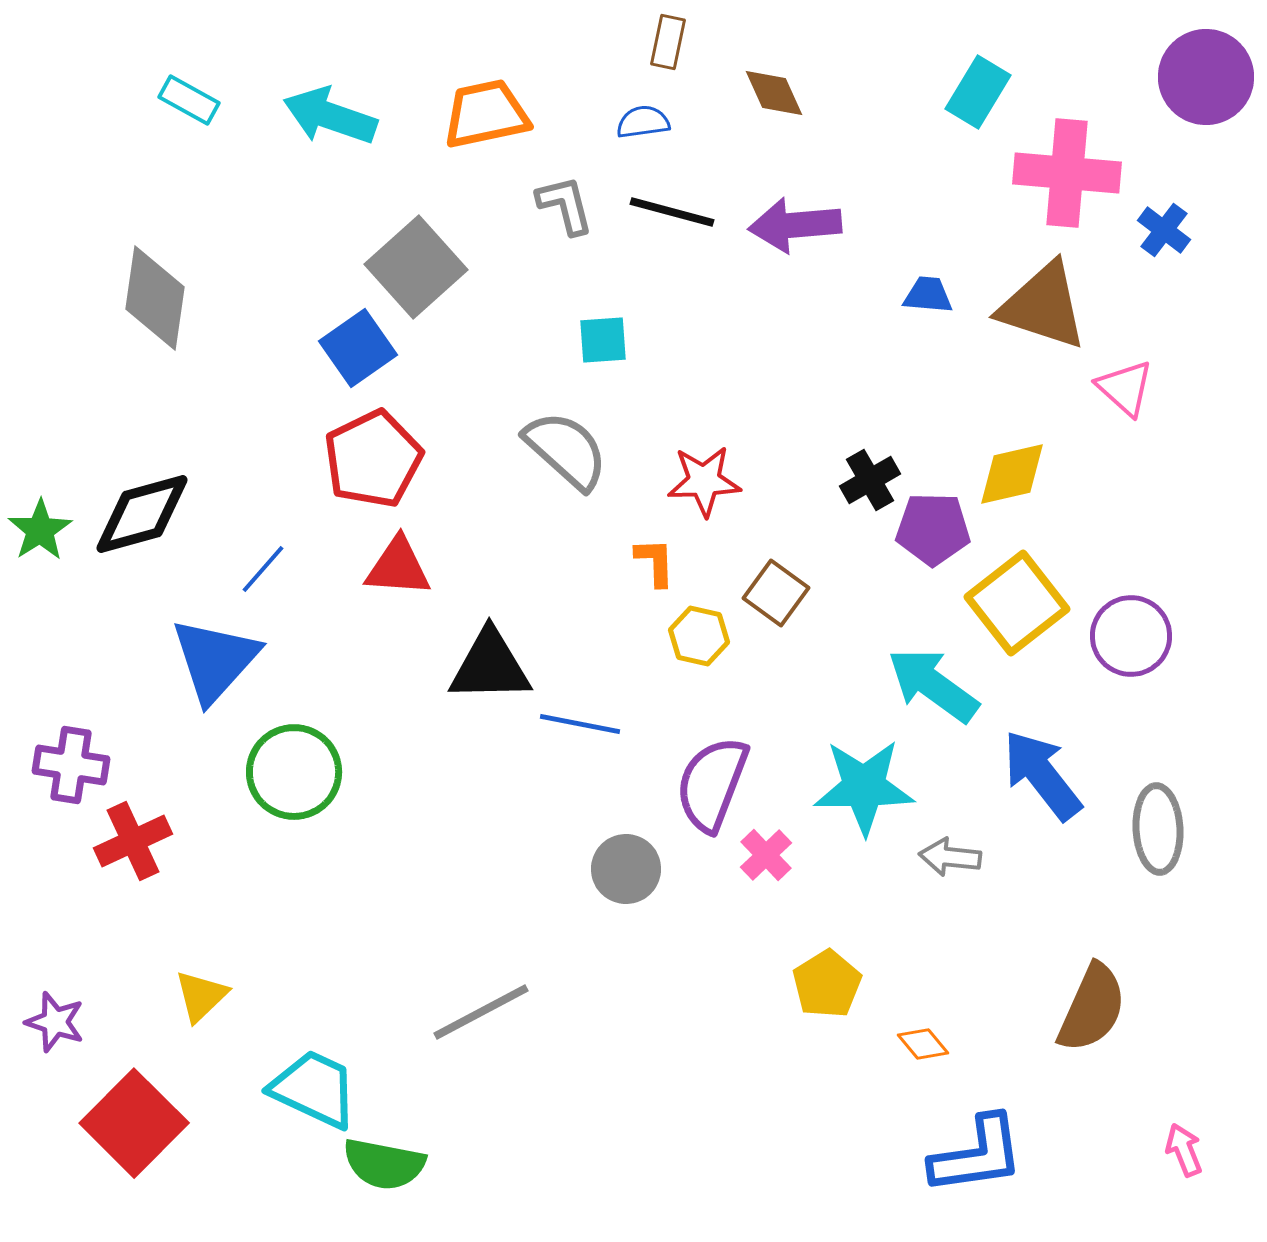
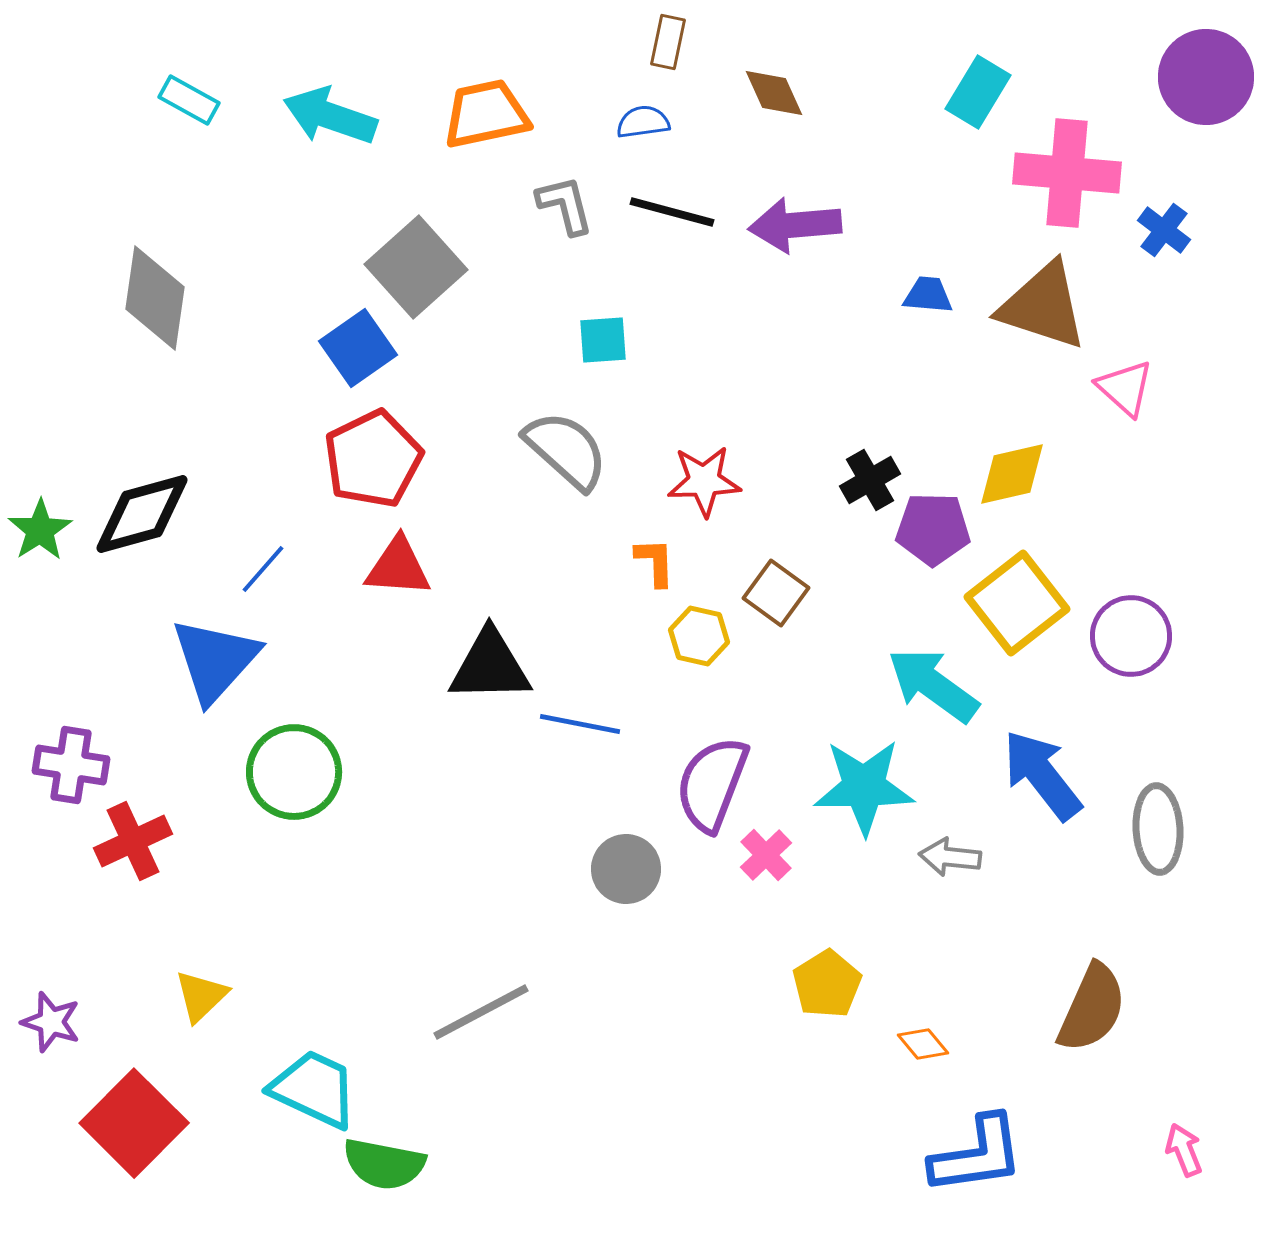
purple star at (55, 1022): moved 4 px left
